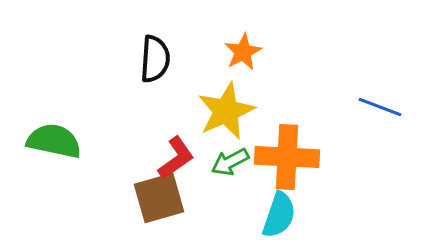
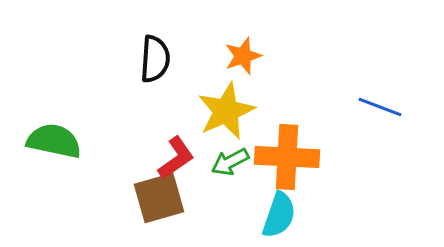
orange star: moved 4 px down; rotated 9 degrees clockwise
